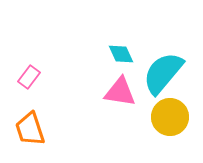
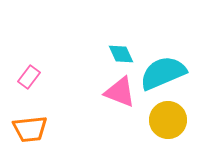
cyan semicircle: rotated 27 degrees clockwise
pink triangle: rotated 12 degrees clockwise
yellow circle: moved 2 px left, 3 px down
orange trapezoid: rotated 78 degrees counterclockwise
